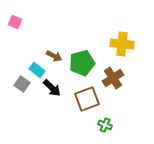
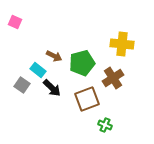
cyan rectangle: moved 1 px right
gray square: moved 1 px down
